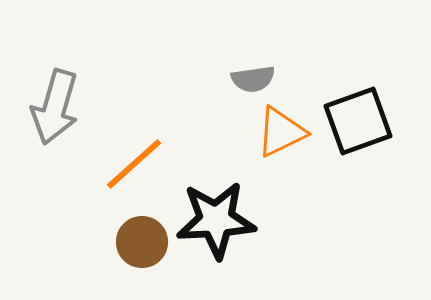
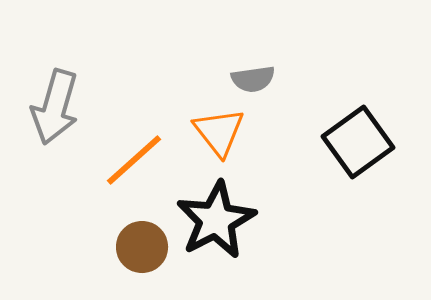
black square: moved 21 px down; rotated 16 degrees counterclockwise
orange triangle: moved 62 px left; rotated 42 degrees counterclockwise
orange line: moved 4 px up
black star: rotated 24 degrees counterclockwise
brown circle: moved 5 px down
